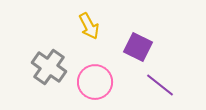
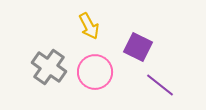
pink circle: moved 10 px up
